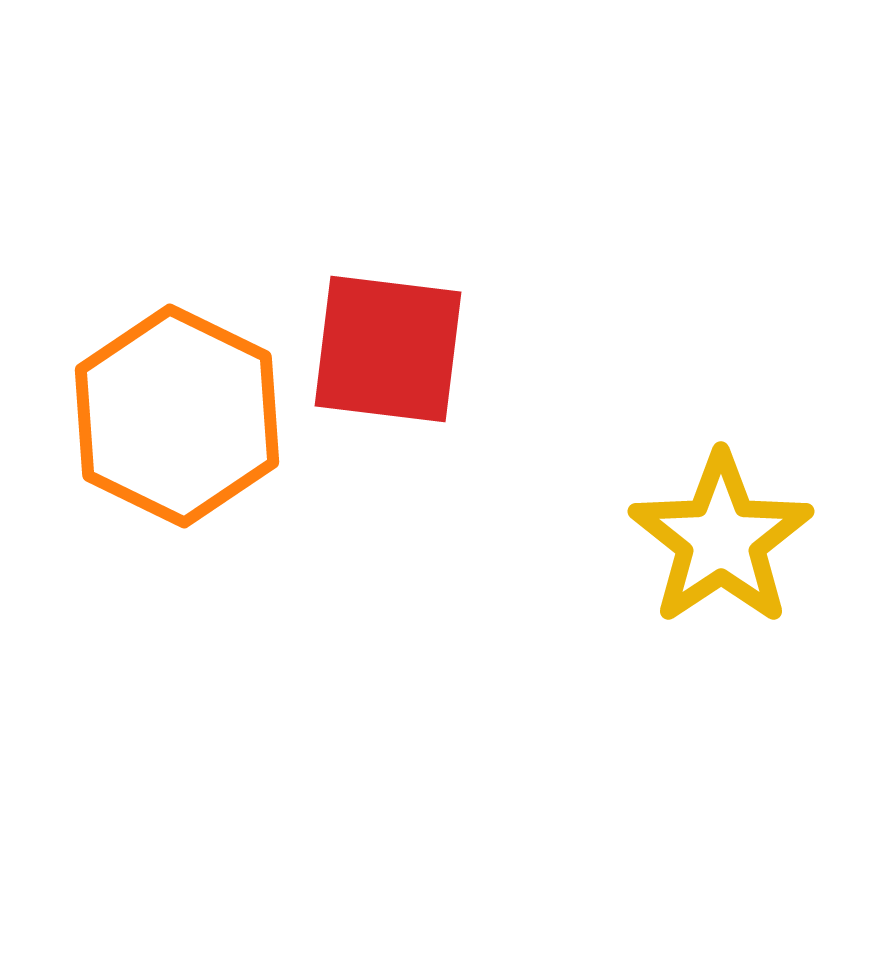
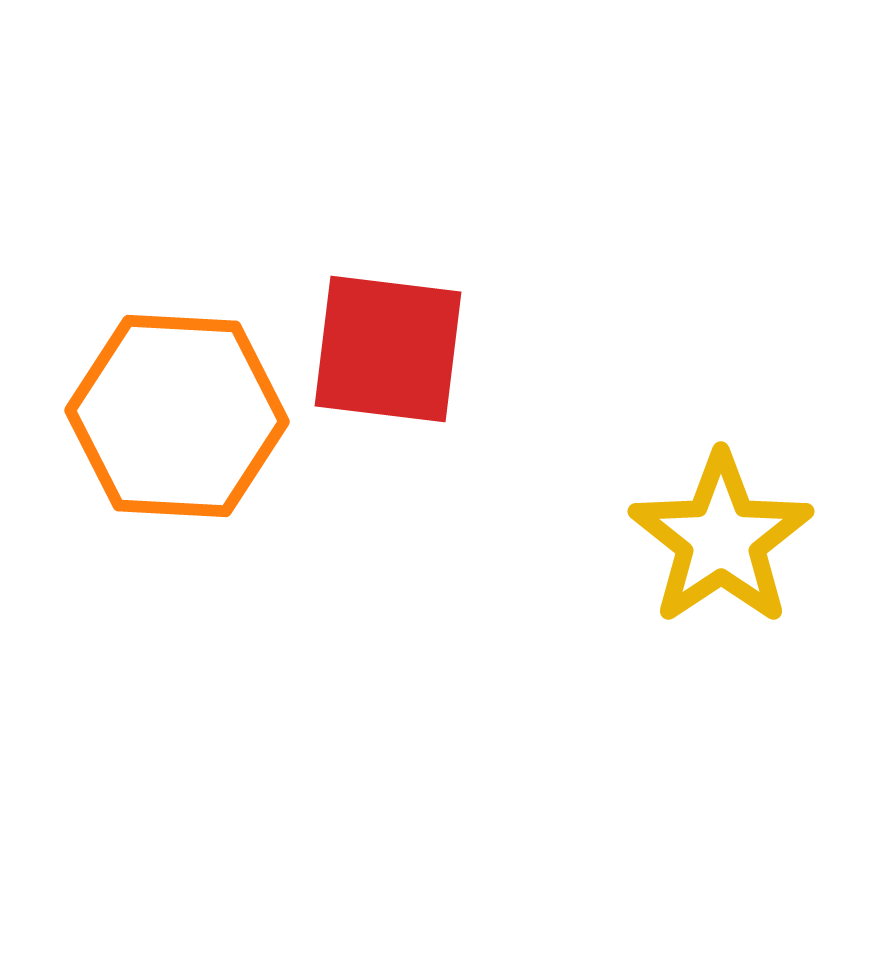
orange hexagon: rotated 23 degrees counterclockwise
